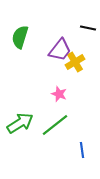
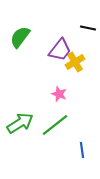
green semicircle: rotated 20 degrees clockwise
